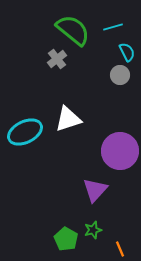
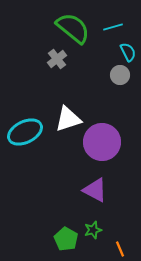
green semicircle: moved 2 px up
cyan semicircle: moved 1 px right
purple circle: moved 18 px left, 9 px up
purple triangle: rotated 44 degrees counterclockwise
